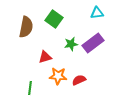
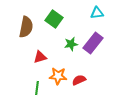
purple rectangle: rotated 15 degrees counterclockwise
red triangle: moved 5 px left
green line: moved 7 px right
